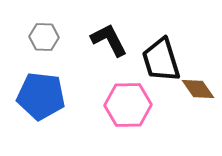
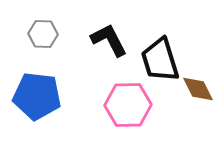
gray hexagon: moved 1 px left, 3 px up
black trapezoid: moved 1 px left
brown diamond: rotated 8 degrees clockwise
blue pentagon: moved 4 px left
